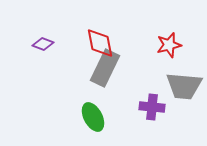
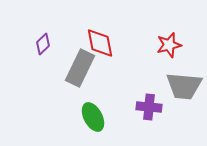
purple diamond: rotated 65 degrees counterclockwise
gray rectangle: moved 25 px left
purple cross: moved 3 px left
